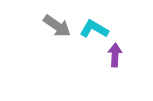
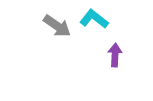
cyan L-shape: moved 10 px up; rotated 8 degrees clockwise
